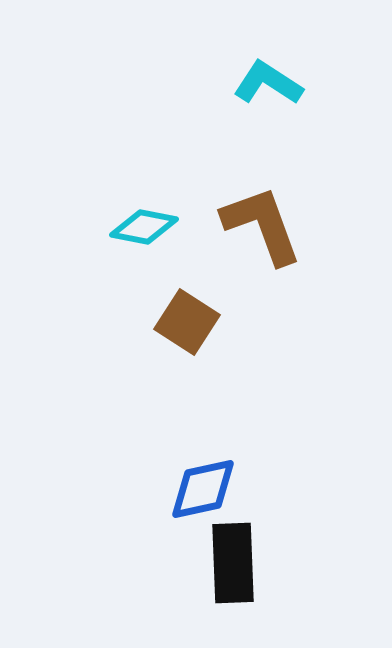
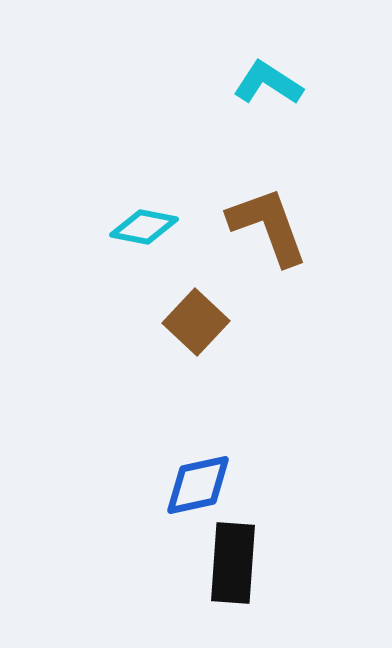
brown L-shape: moved 6 px right, 1 px down
brown square: moved 9 px right; rotated 10 degrees clockwise
blue diamond: moved 5 px left, 4 px up
black rectangle: rotated 6 degrees clockwise
